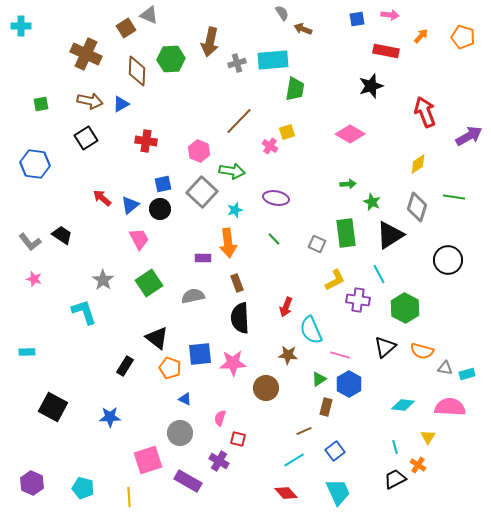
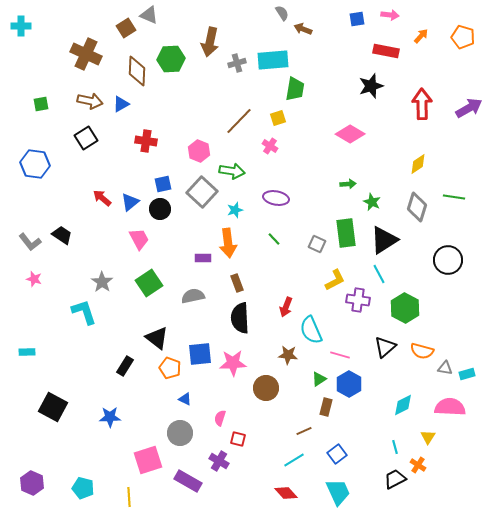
red arrow at (425, 112): moved 3 px left, 8 px up; rotated 20 degrees clockwise
yellow square at (287, 132): moved 9 px left, 14 px up
purple arrow at (469, 136): moved 28 px up
blue triangle at (130, 205): moved 3 px up
black triangle at (390, 235): moved 6 px left, 5 px down
gray star at (103, 280): moved 1 px left, 2 px down
cyan diamond at (403, 405): rotated 35 degrees counterclockwise
blue square at (335, 451): moved 2 px right, 3 px down
